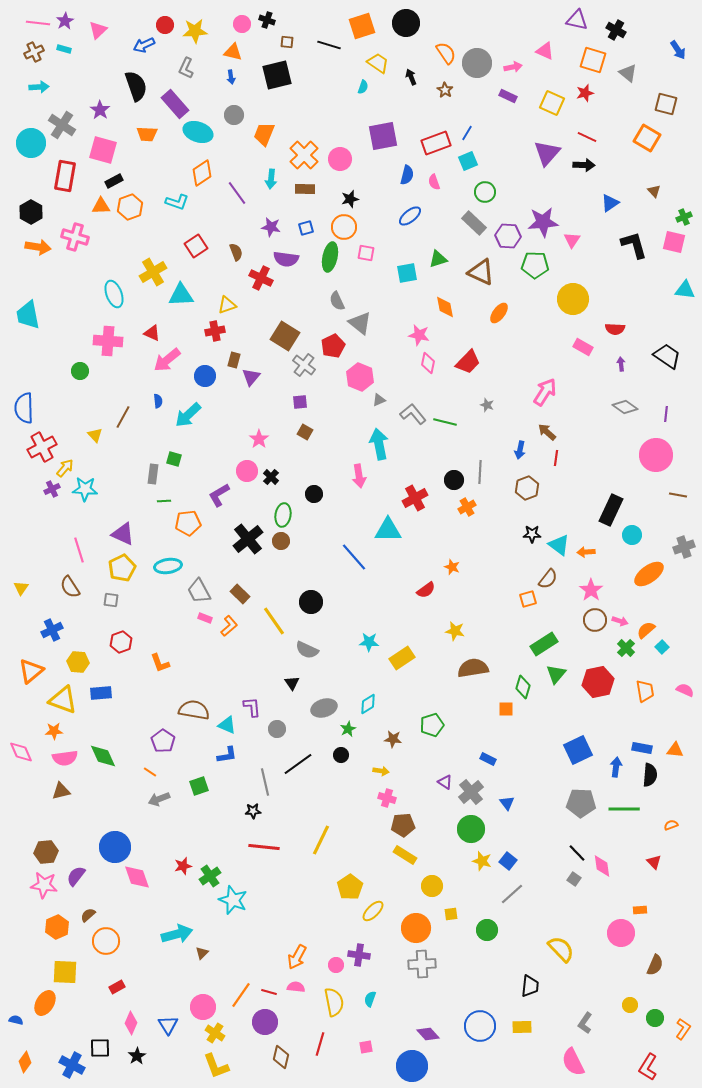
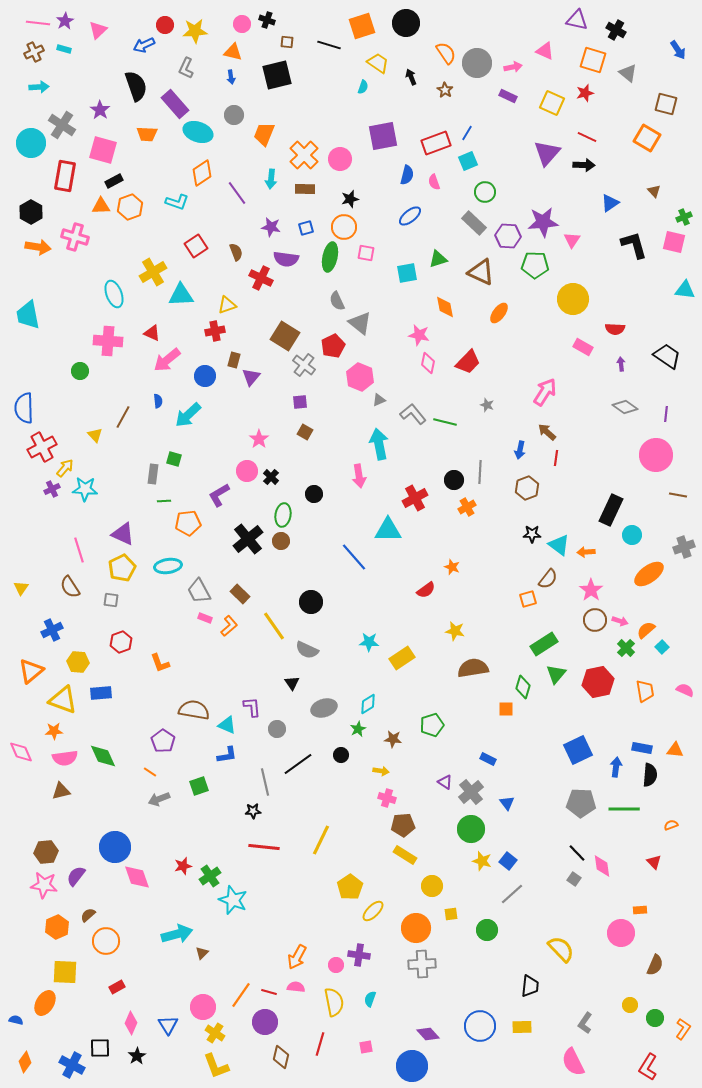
yellow line at (274, 621): moved 5 px down
green star at (348, 729): moved 10 px right
